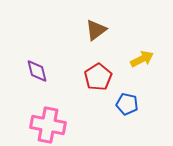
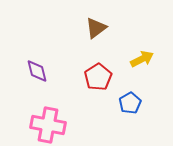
brown triangle: moved 2 px up
blue pentagon: moved 3 px right, 1 px up; rotated 30 degrees clockwise
